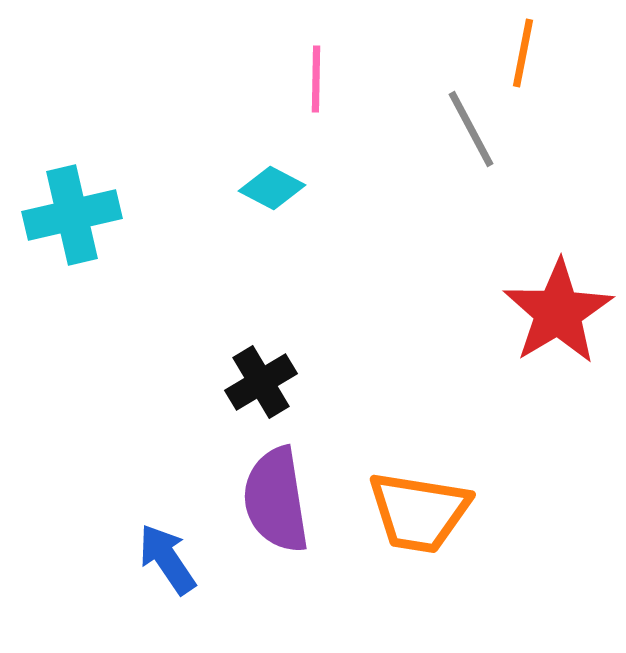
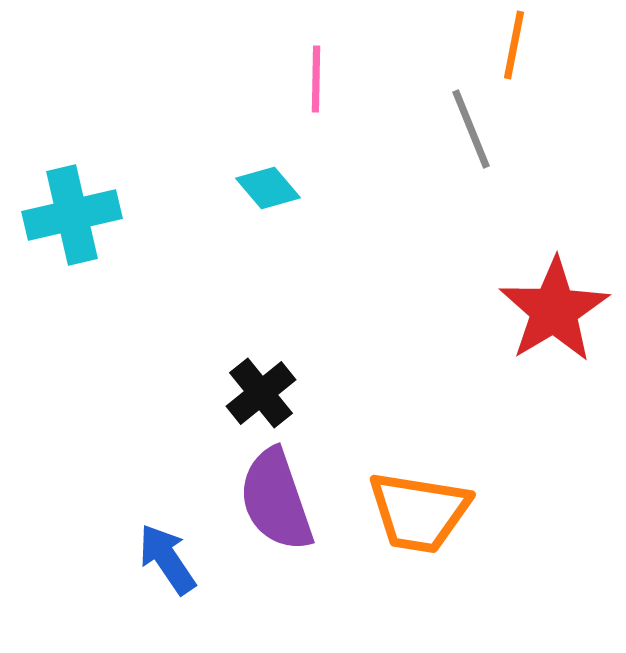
orange line: moved 9 px left, 8 px up
gray line: rotated 6 degrees clockwise
cyan diamond: moved 4 px left; rotated 22 degrees clockwise
red star: moved 4 px left, 2 px up
black cross: moved 11 px down; rotated 8 degrees counterclockwise
purple semicircle: rotated 10 degrees counterclockwise
